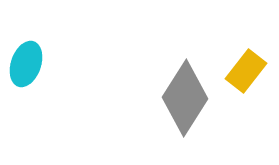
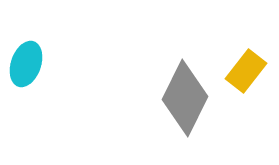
gray diamond: rotated 6 degrees counterclockwise
